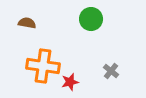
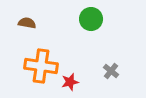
orange cross: moved 2 px left
